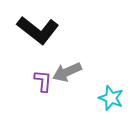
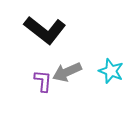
black L-shape: moved 7 px right
cyan star: moved 27 px up
